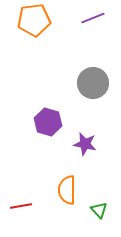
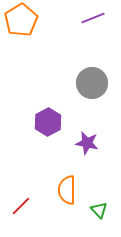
orange pentagon: moved 13 px left; rotated 24 degrees counterclockwise
gray circle: moved 1 px left
purple hexagon: rotated 16 degrees clockwise
purple star: moved 2 px right, 1 px up
red line: rotated 35 degrees counterclockwise
